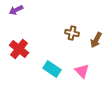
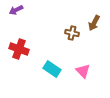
brown arrow: moved 2 px left, 17 px up
red cross: rotated 18 degrees counterclockwise
pink triangle: moved 1 px right
